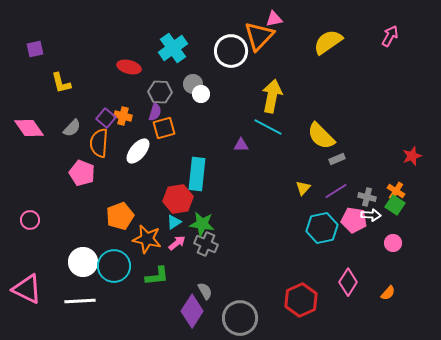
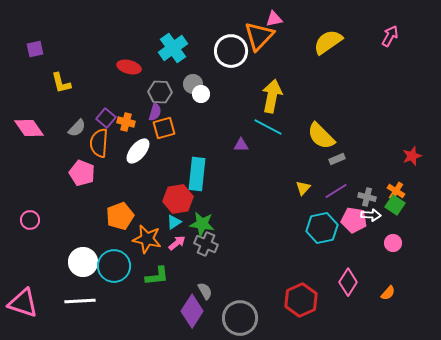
orange cross at (123, 116): moved 3 px right, 6 px down
gray semicircle at (72, 128): moved 5 px right
pink triangle at (27, 289): moved 4 px left, 14 px down; rotated 8 degrees counterclockwise
